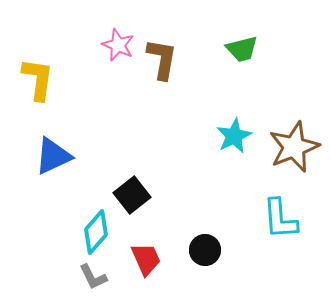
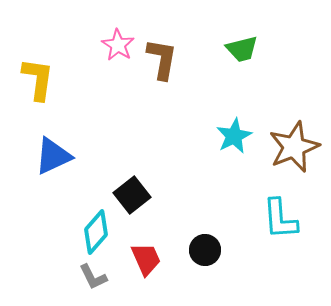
pink star: rotated 8 degrees clockwise
